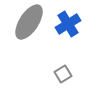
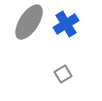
blue cross: moved 2 px left
